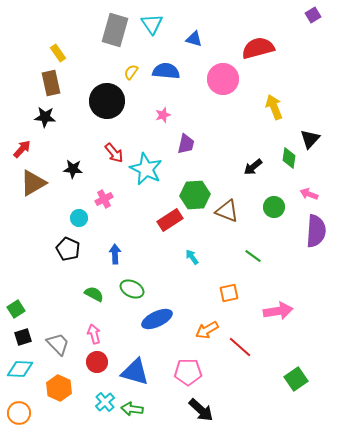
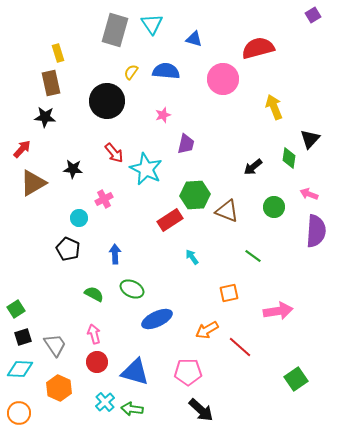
yellow rectangle at (58, 53): rotated 18 degrees clockwise
gray trapezoid at (58, 344): moved 3 px left, 1 px down; rotated 10 degrees clockwise
